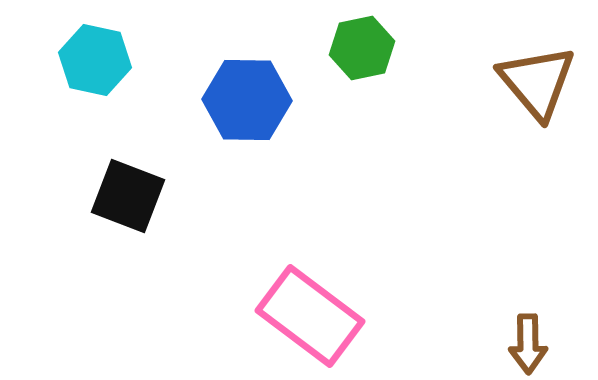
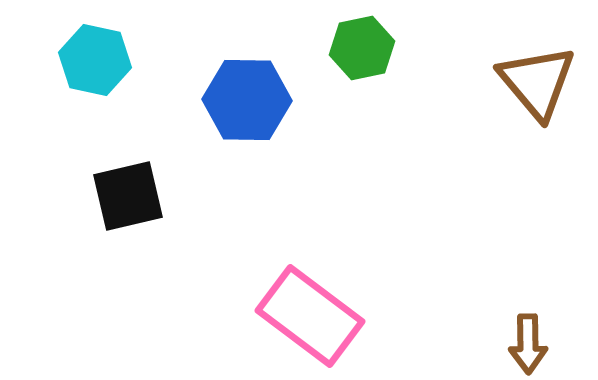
black square: rotated 34 degrees counterclockwise
